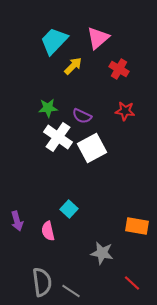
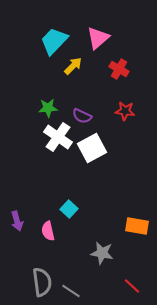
red line: moved 3 px down
